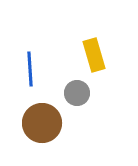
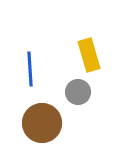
yellow rectangle: moved 5 px left
gray circle: moved 1 px right, 1 px up
